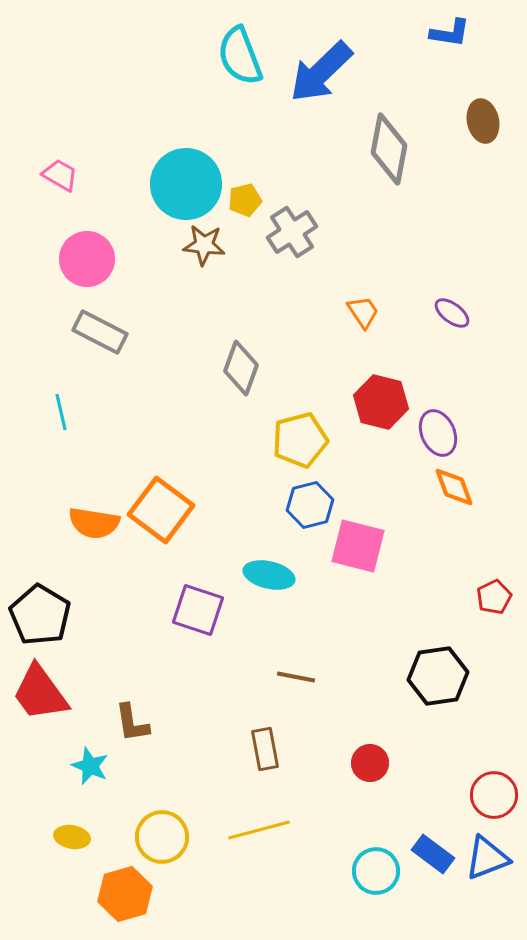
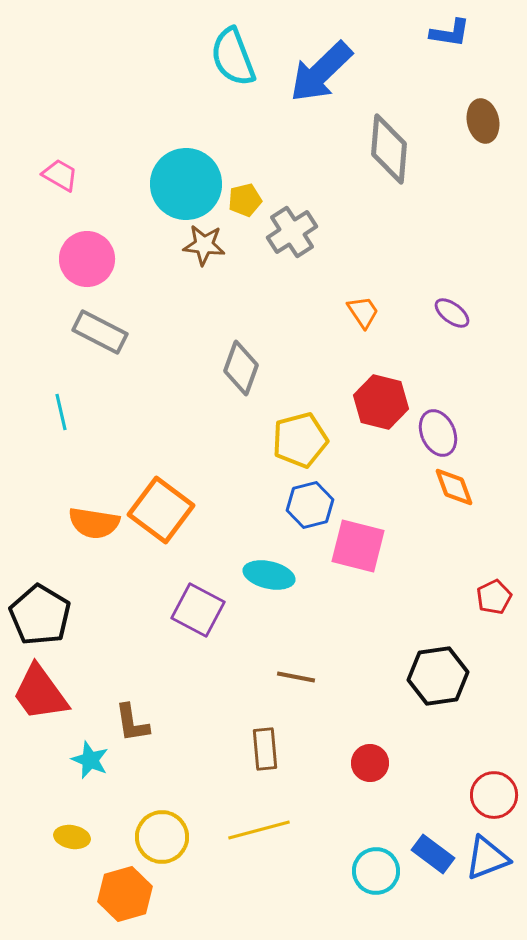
cyan semicircle at (240, 56): moved 7 px left, 1 px down
gray diamond at (389, 149): rotated 6 degrees counterclockwise
purple square at (198, 610): rotated 10 degrees clockwise
brown rectangle at (265, 749): rotated 6 degrees clockwise
cyan star at (90, 766): moved 6 px up
